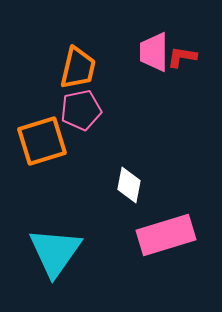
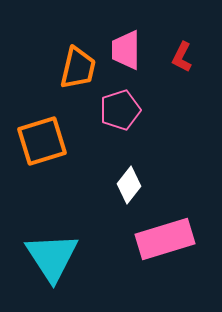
pink trapezoid: moved 28 px left, 2 px up
red L-shape: rotated 72 degrees counterclockwise
pink pentagon: moved 39 px right; rotated 6 degrees counterclockwise
white diamond: rotated 27 degrees clockwise
pink rectangle: moved 1 px left, 4 px down
cyan triangle: moved 3 px left, 5 px down; rotated 8 degrees counterclockwise
